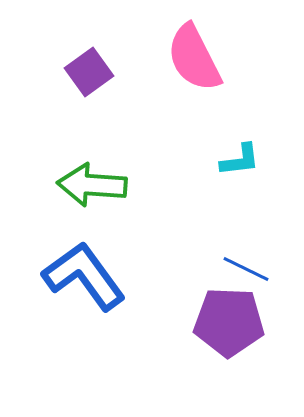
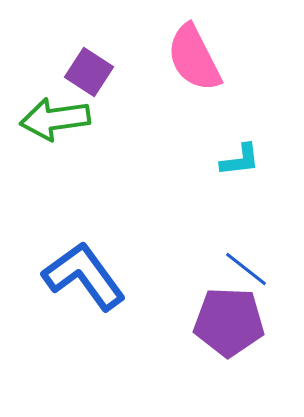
purple square: rotated 21 degrees counterclockwise
green arrow: moved 37 px left, 66 px up; rotated 12 degrees counterclockwise
blue line: rotated 12 degrees clockwise
